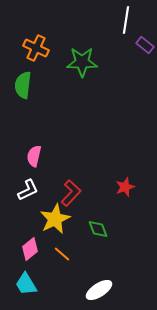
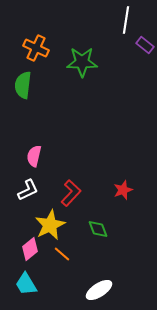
red star: moved 2 px left, 3 px down
yellow star: moved 5 px left, 6 px down
